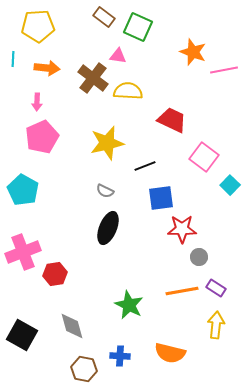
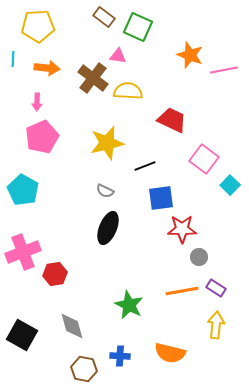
orange star: moved 3 px left, 3 px down
pink square: moved 2 px down
